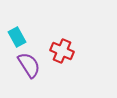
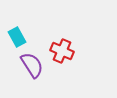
purple semicircle: moved 3 px right
